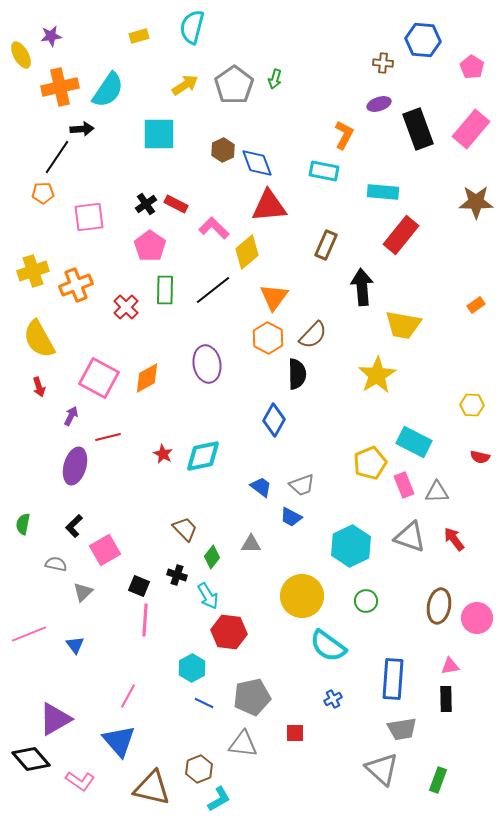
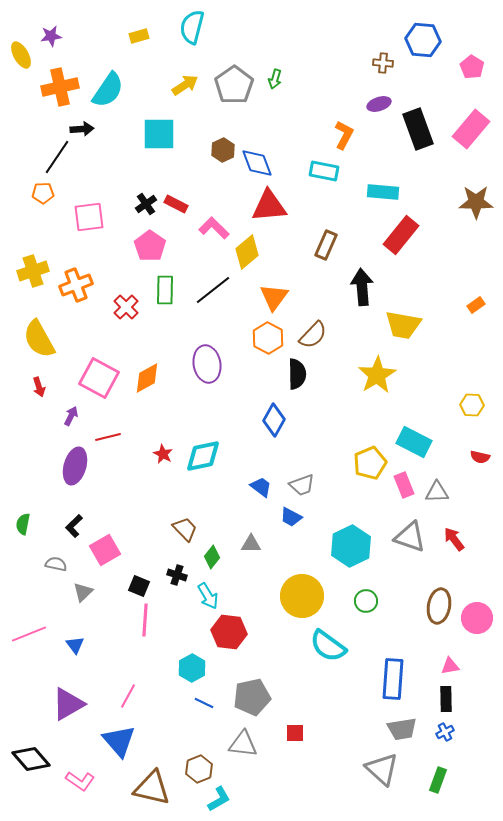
blue cross at (333, 699): moved 112 px right, 33 px down
purple triangle at (55, 719): moved 13 px right, 15 px up
